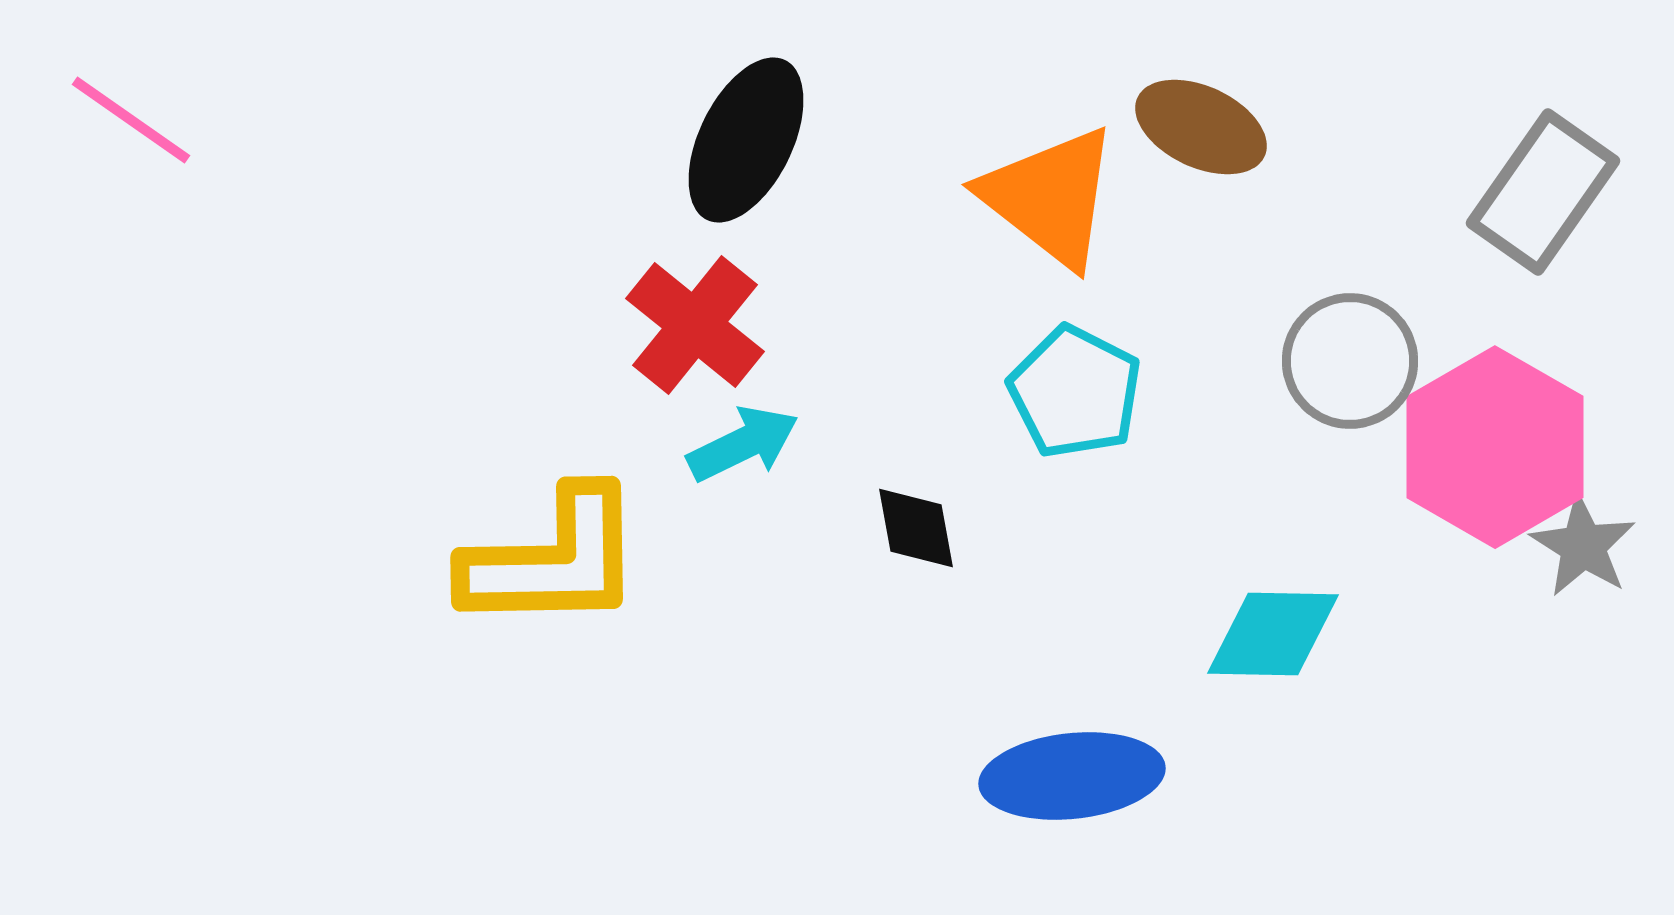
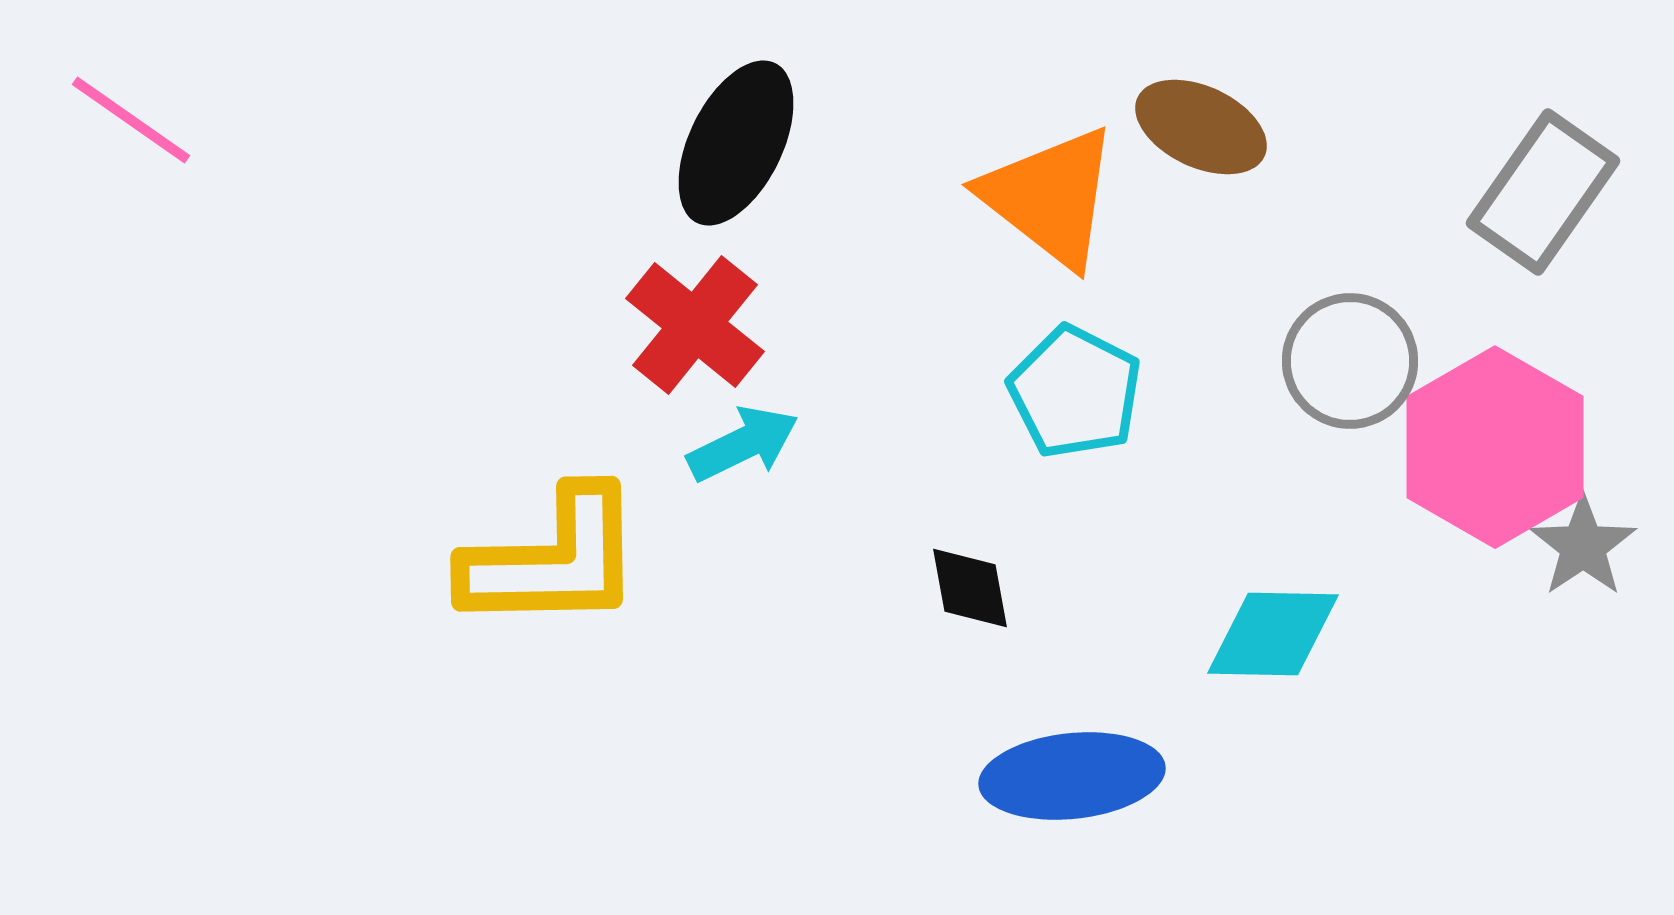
black ellipse: moved 10 px left, 3 px down
black diamond: moved 54 px right, 60 px down
gray star: rotated 6 degrees clockwise
